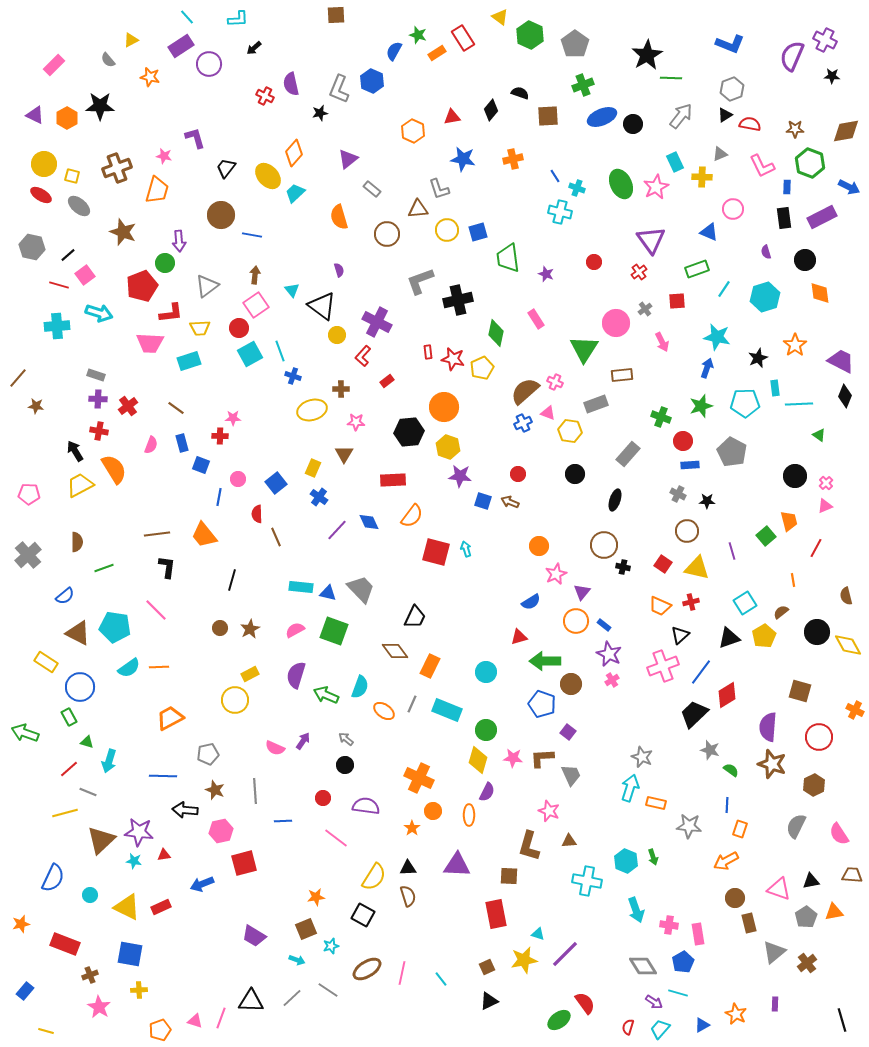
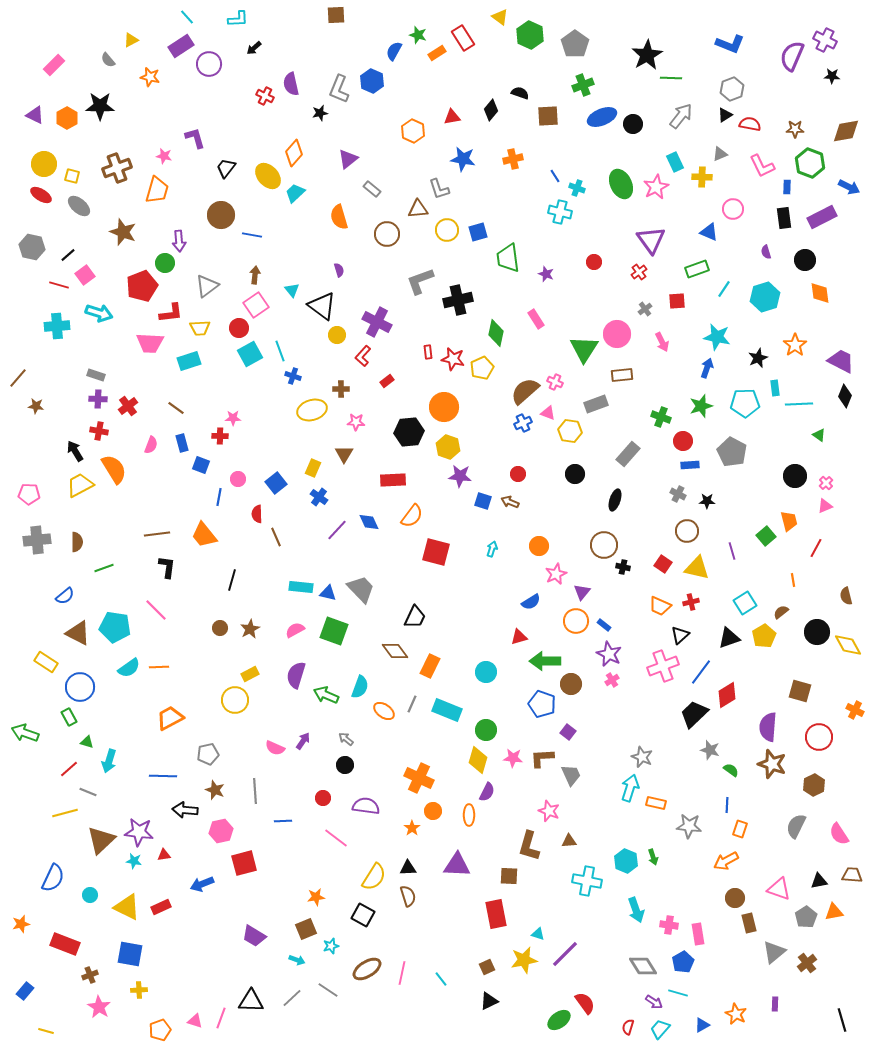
pink circle at (616, 323): moved 1 px right, 11 px down
cyan arrow at (466, 549): moved 26 px right; rotated 35 degrees clockwise
gray cross at (28, 555): moved 9 px right, 15 px up; rotated 36 degrees clockwise
black triangle at (811, 881): moved 8 px right
